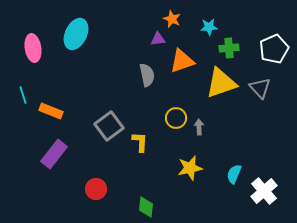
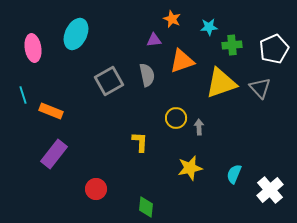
purple triangle: moved 4 px left, 1 px down
green cross: moved 3 px right, 3 px up
gray square: moved 45 px up; rotated 8 degrees clockwise
white cross: moved 6 px right, 1 px up
